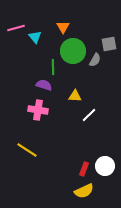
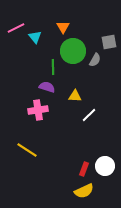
pink line: rotated 12 degrees counterclockwise
gray square: moved 2 px up
purple semicircle: moved 3 px right, 2 px down
pink cross: rotated 18 degrees counterclockwise
